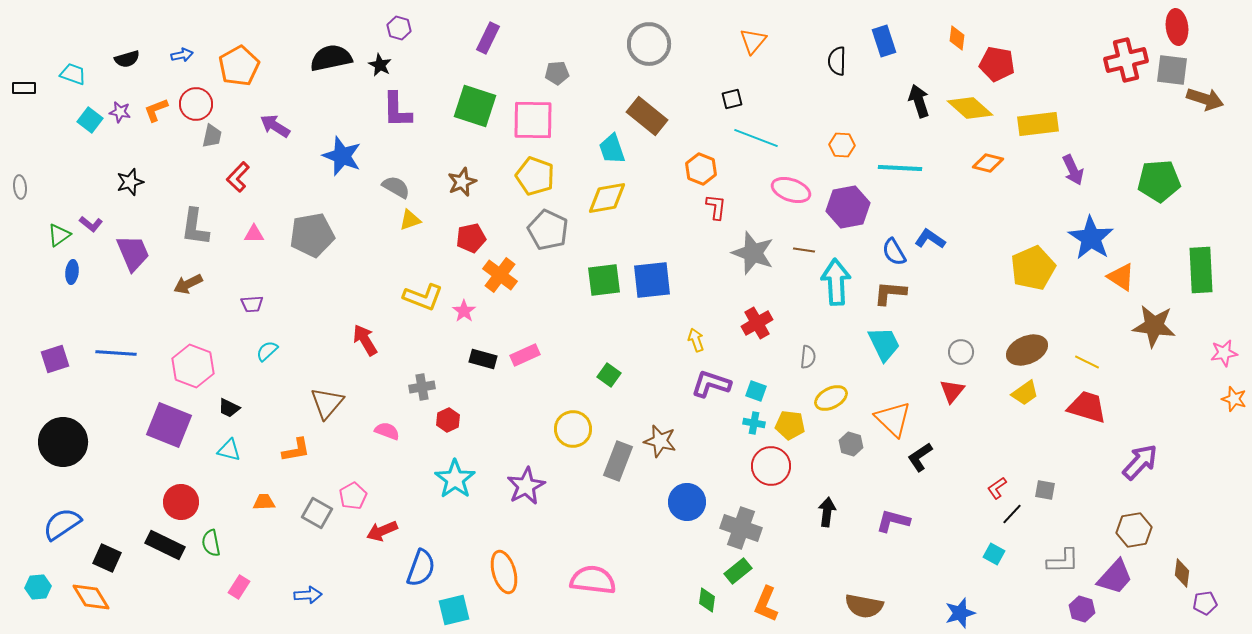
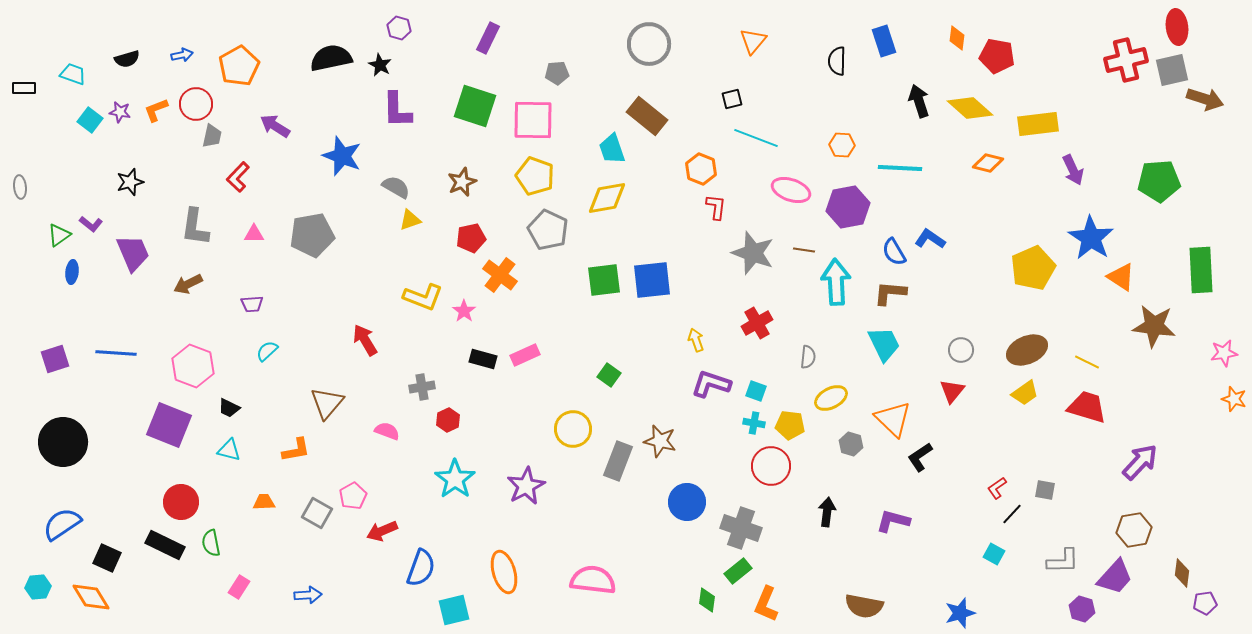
red pentagon at (997, 64): moved 8 px up
gray square at (1172, 70): rotated 20 degrees counterclockwise
gray circle at (961, 352): moved 2 px up
